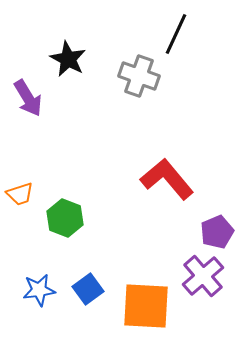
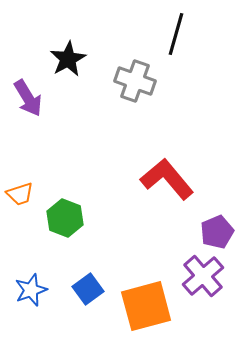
black line: rotated 9 degrees counterclockwise
black star: rotated 15 degrees clockwise
gray cross: moved 4 px left, 5 px down
blue star: moved 8 px left; rotated 12 degrees counterclockwise
orange square: rotated 18 degrees counterclockwise
